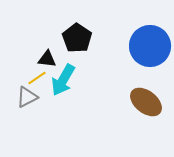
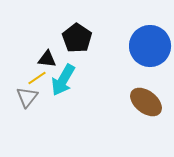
gray triangle: rotated 25 degrees counterclockwise
